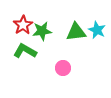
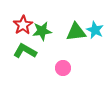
cyan star: moved 2 px left
